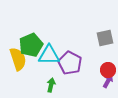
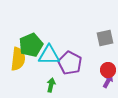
yellow semicircle: rotated 25 degrees clockwise
